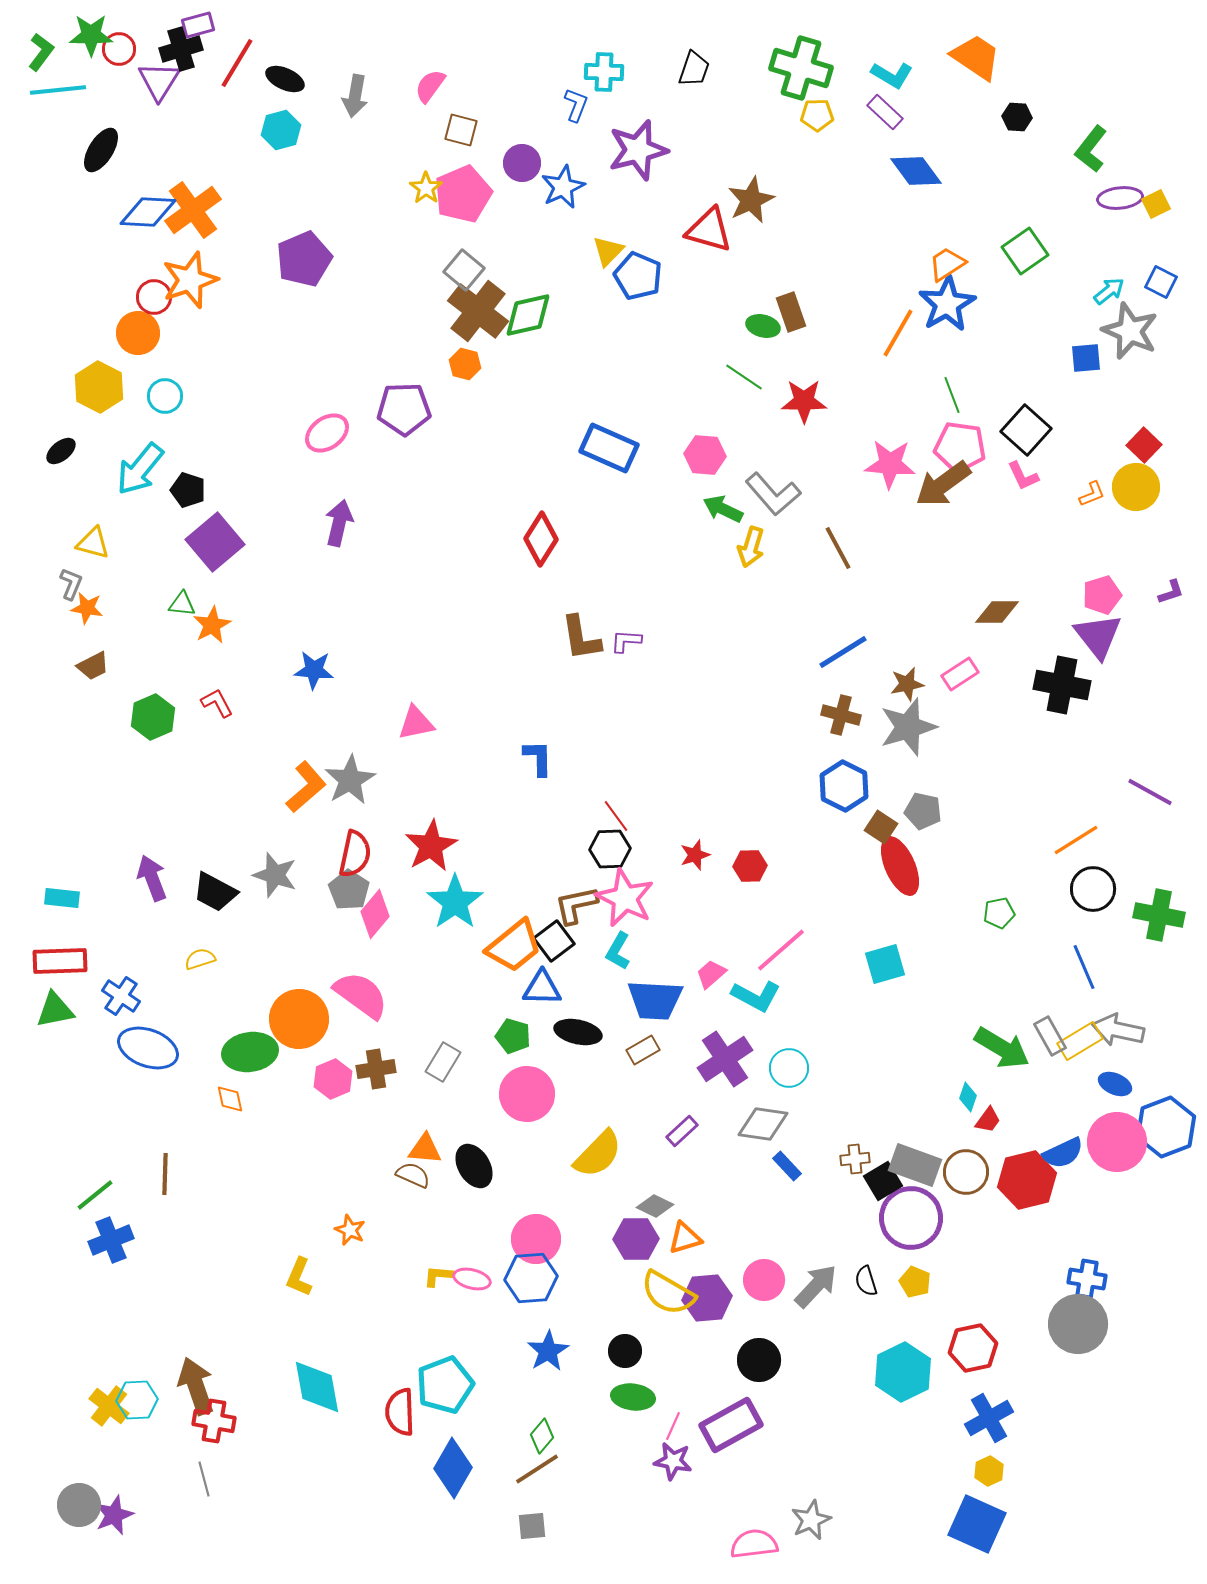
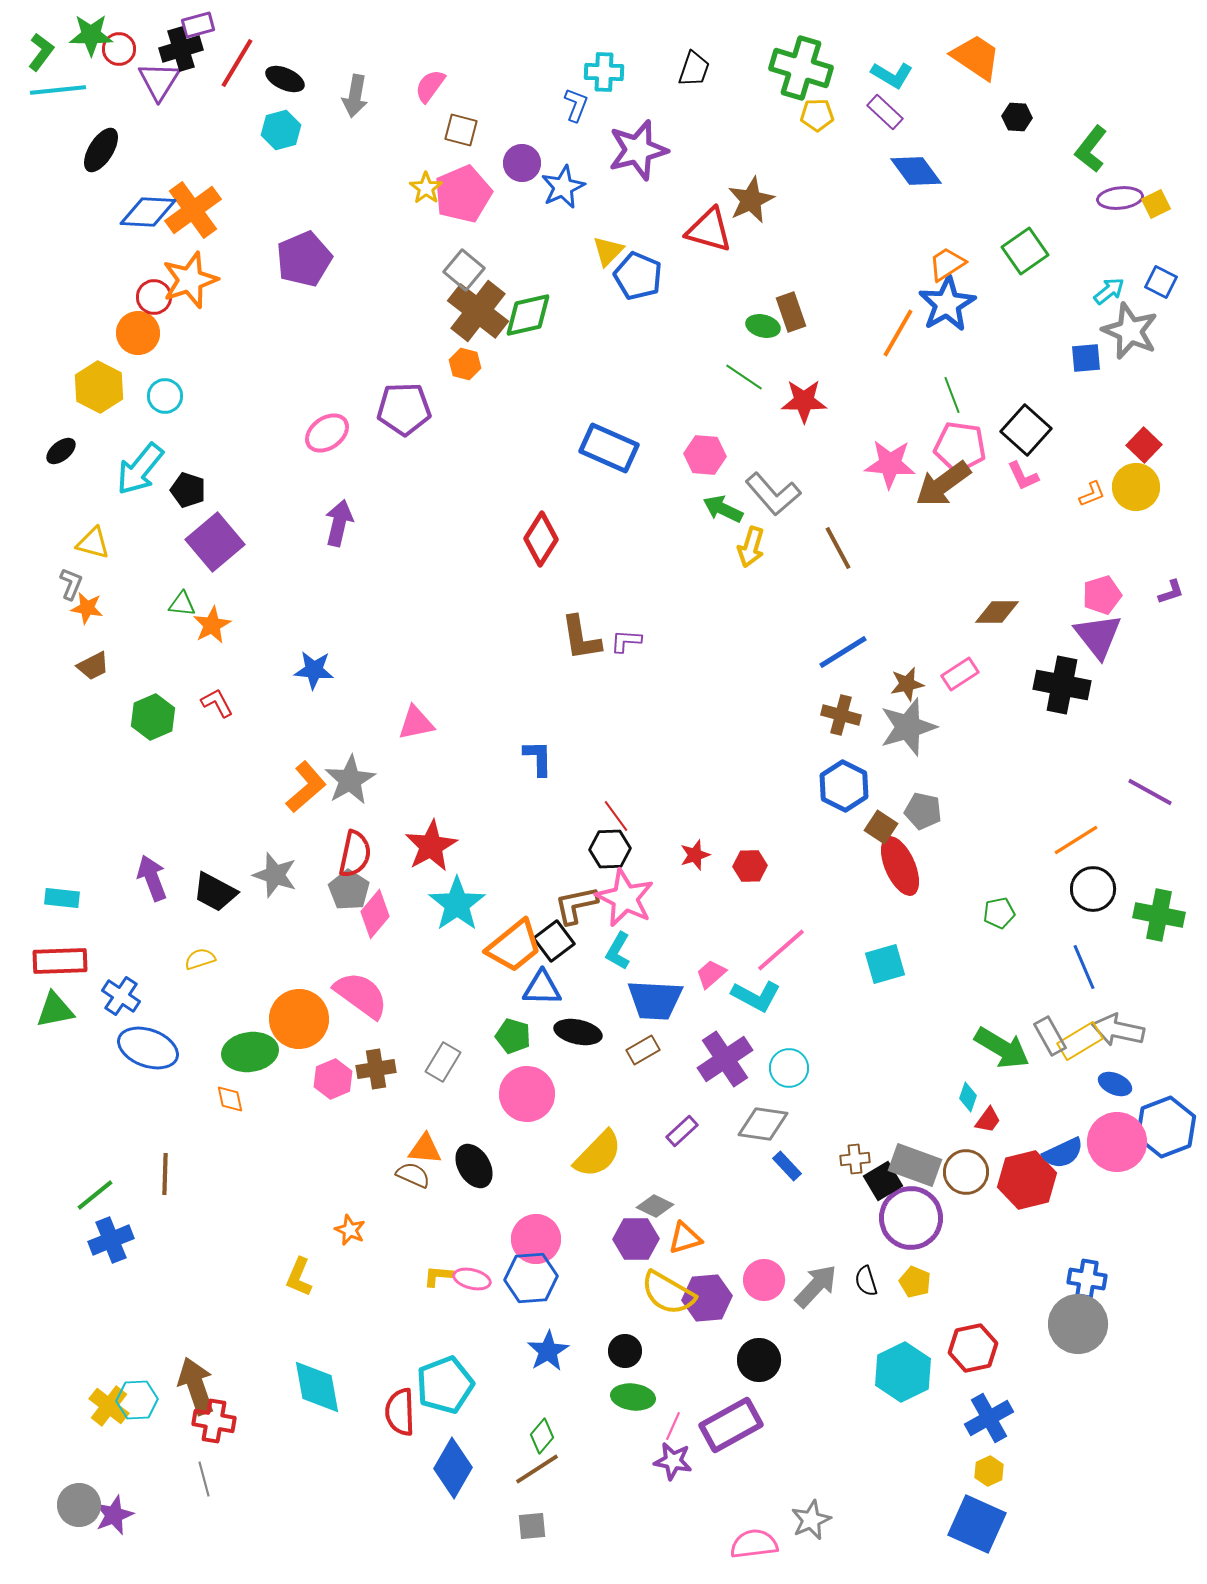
cyan star at (455, 902): moved 2 px right, 2 px down
